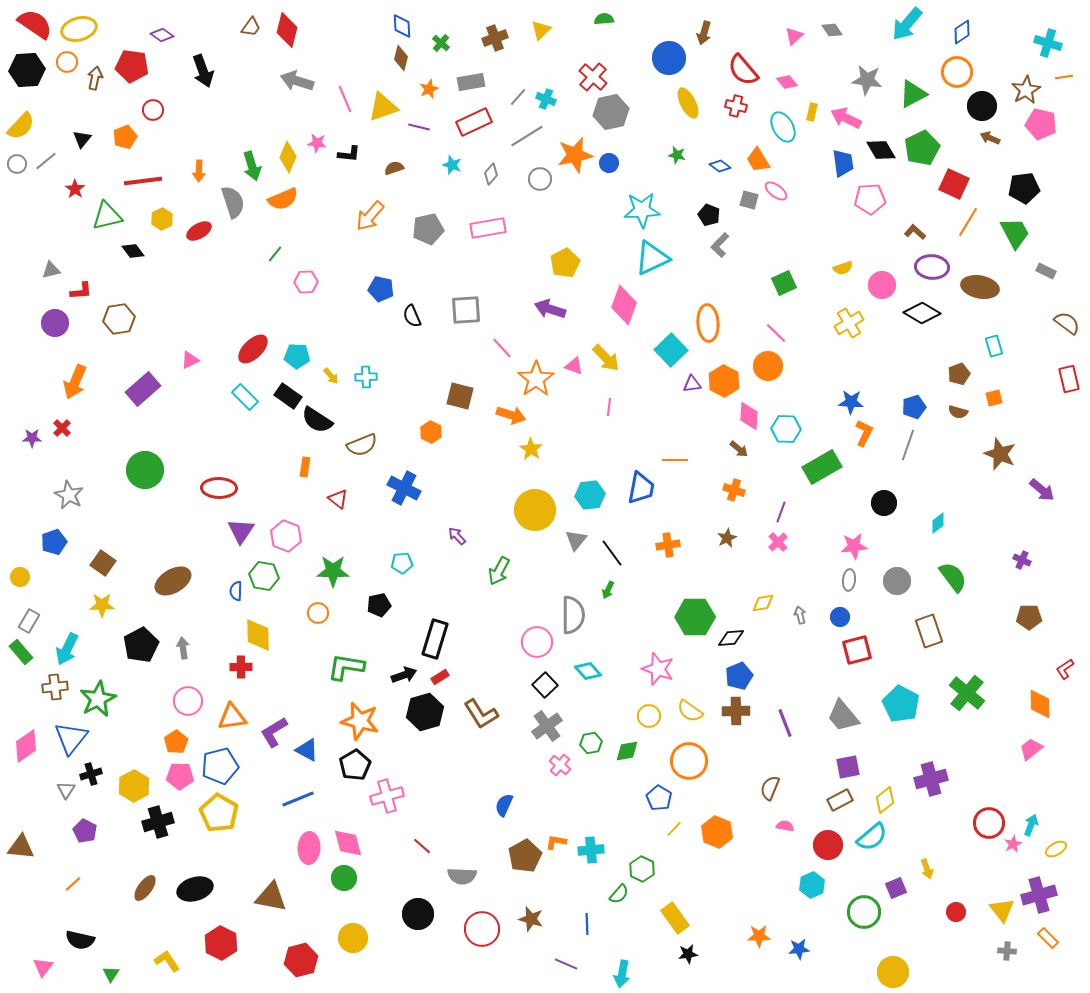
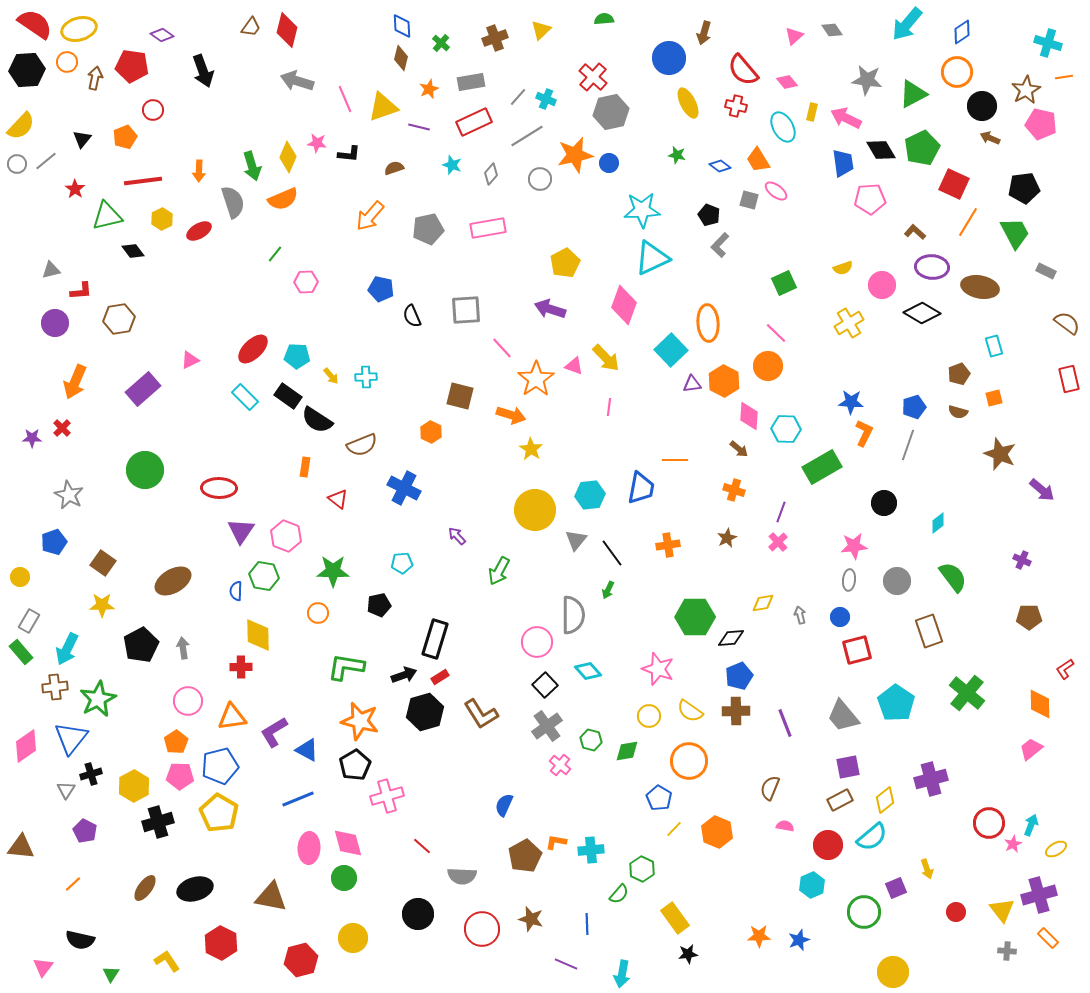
cyan pentagon at (901, 704): moved 5 px left, 1 px up; rotated 6 degrees clockwise
green hexagon at (591, 743): moved 3 px up; rotated 25 degrees clockwise
blue star at (799, 949): moved 9 px up; rotated 15 degrees counterclockwise
